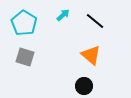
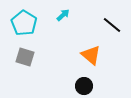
black line: moved 17 px right, 4 px down
